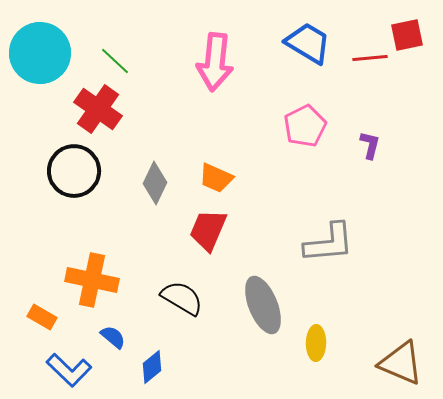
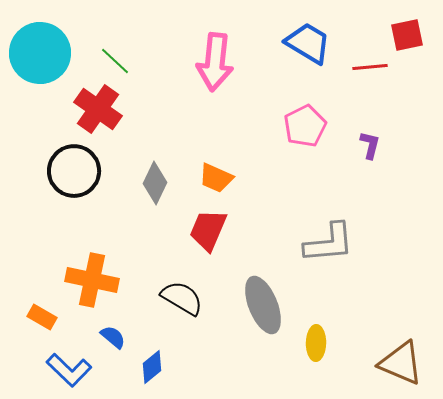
red line: moved 9 px down
